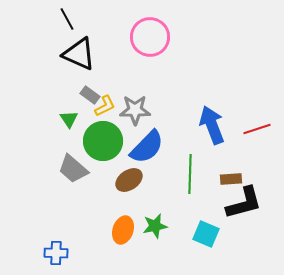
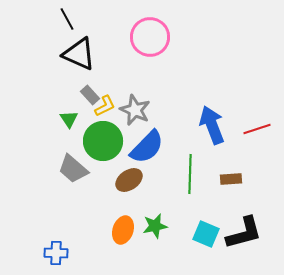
gray rectangle: rotated 12 degrees clockwise
gray star: rotated 24 degrees clockwise
black L-shape: moved 30 px down
